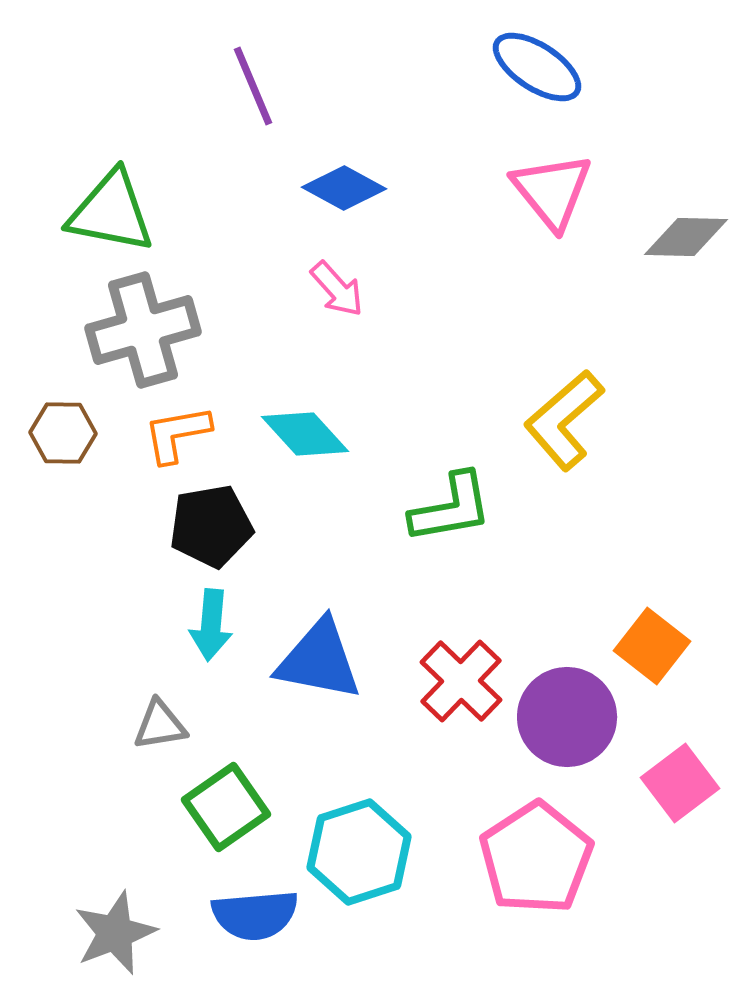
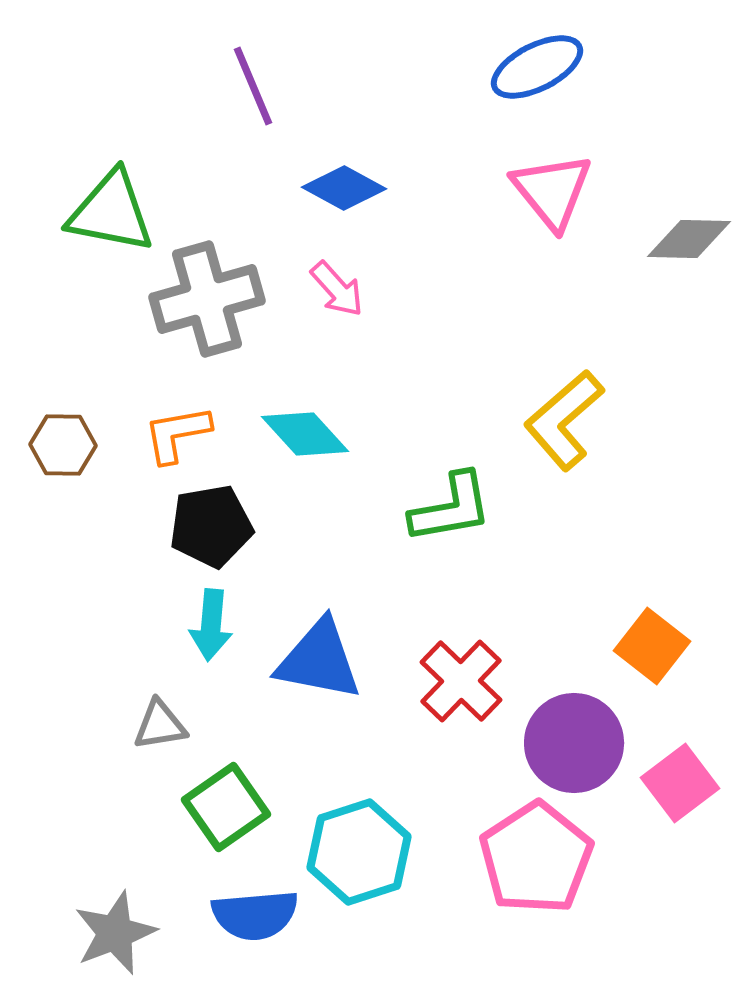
blue ellipse: rotated 60 degrees counterclockwise
gray diamond: moved 3 px right, 2 px down
gray cross: moved 64 px right, 31 px up
brown hexagon: moved 12 px down
purple circle: moved 7 px right, 26 px down
